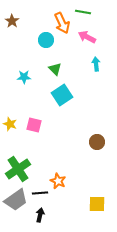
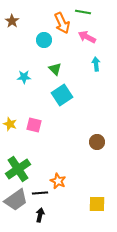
cyan circle: moved 2 px left
